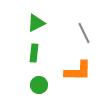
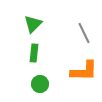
green triangle: moved 3 px left, 1 px down; rotated 18 degrees counterclockwise
orange L-shape: moved 6 px right
green circle: moved 1 px right, 1 px up
